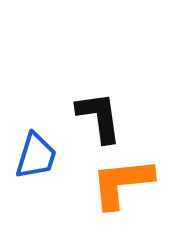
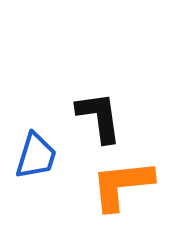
orange L-shape: moved 2 px down
